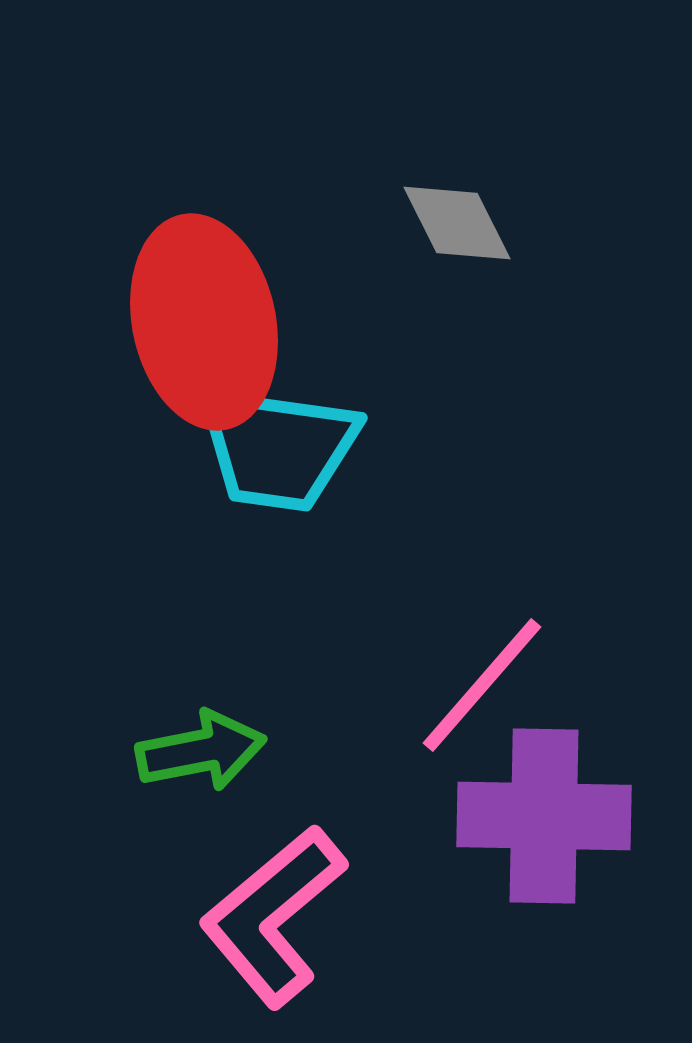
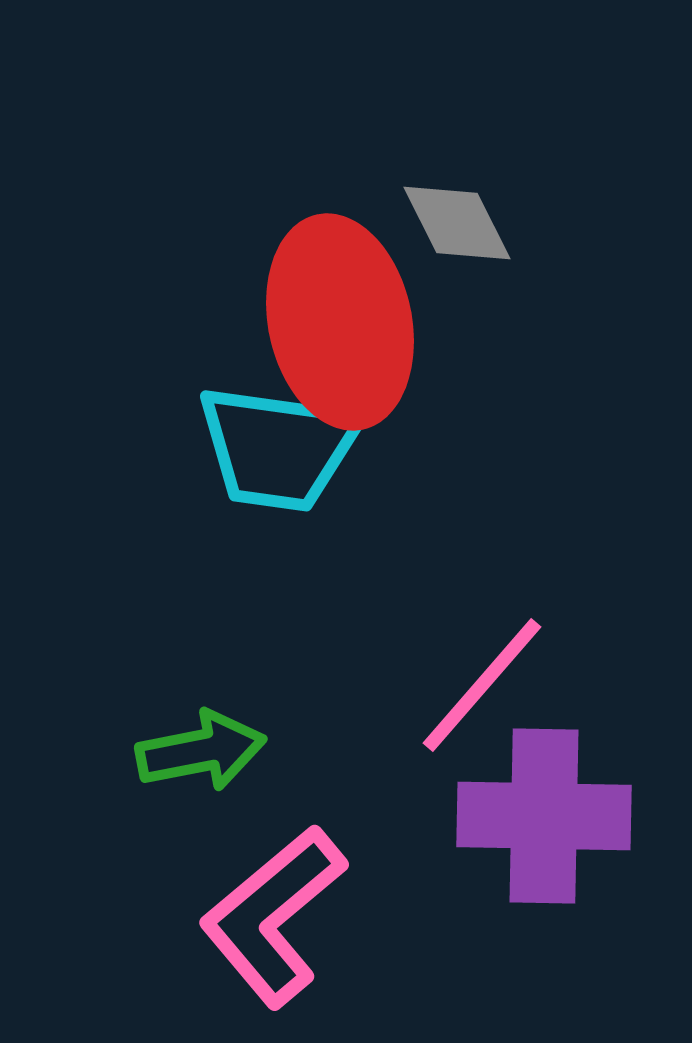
red ellipse: moved 136 px right
